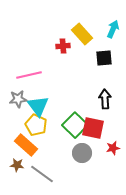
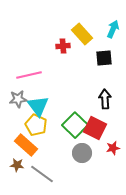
red square: moved 2 px right; rotated 15 degrees clockwise
